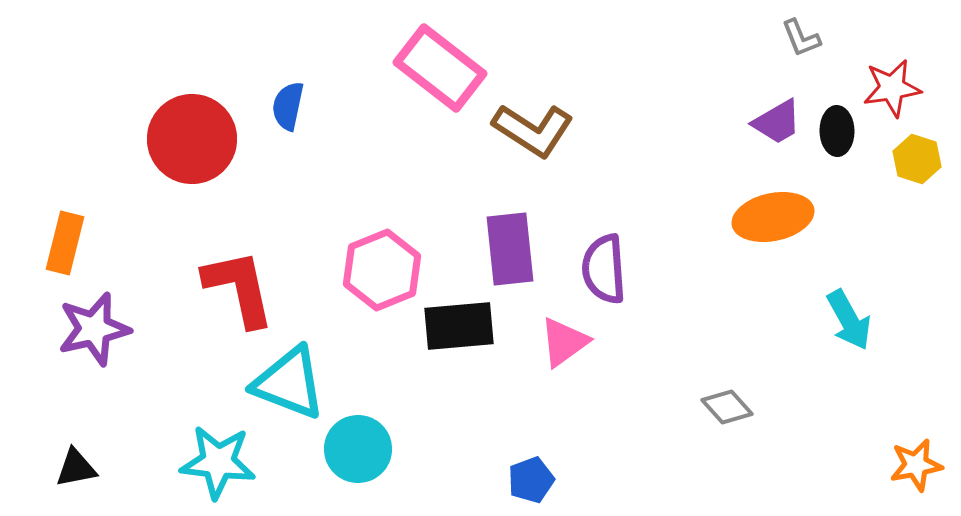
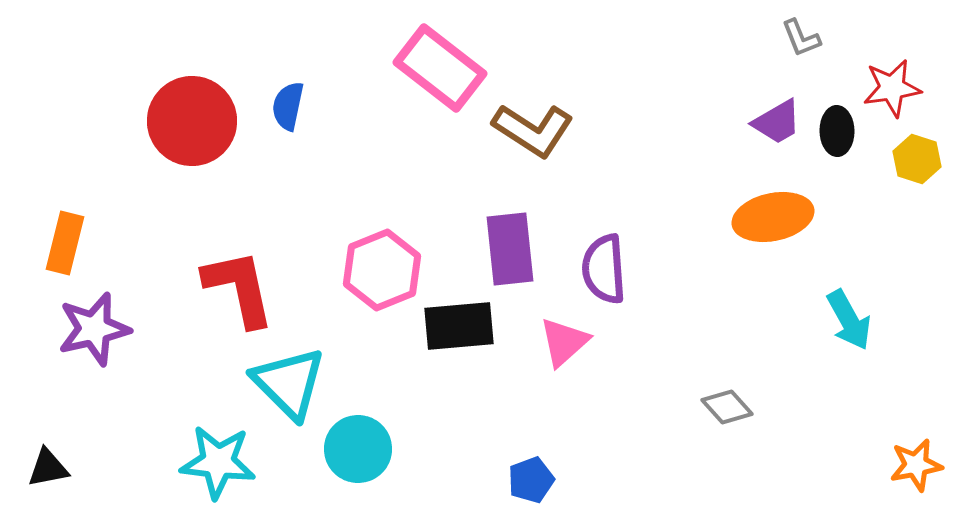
red circle: moved 18 px up
pink triangle: rotated 6 degrees counterclockwise
cyan triangle: rotated 24 degrees clockwise
black triangle: moved 28 px left
